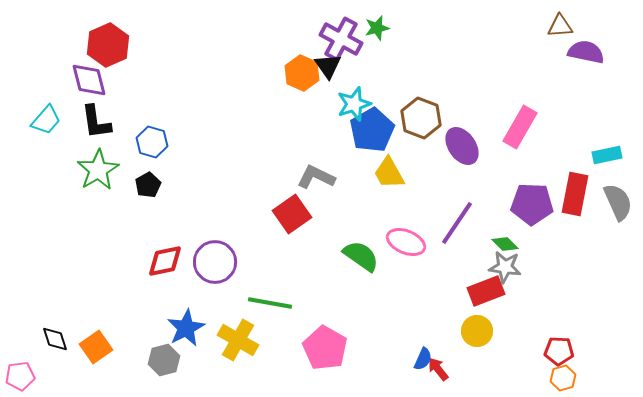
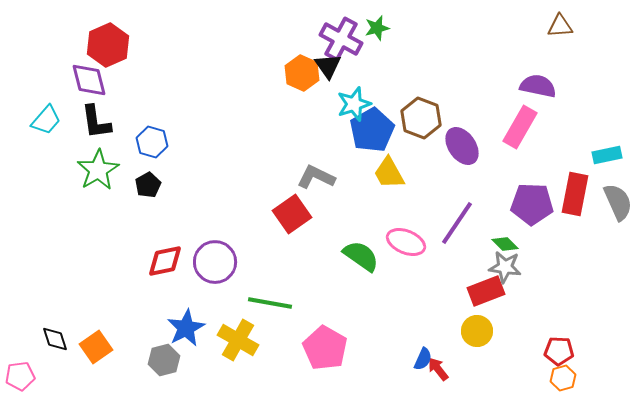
purple semicircle at (586, 52): moved 48 px left, 34 px down
